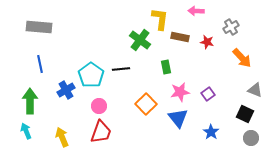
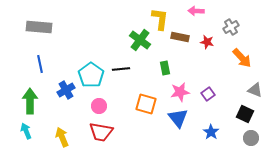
green rectangle: moved 1 px left, 1 px down
orange square: rotated 30 degrees counterclockwise
red trapezoid: rotated 80 degrees clockwise
